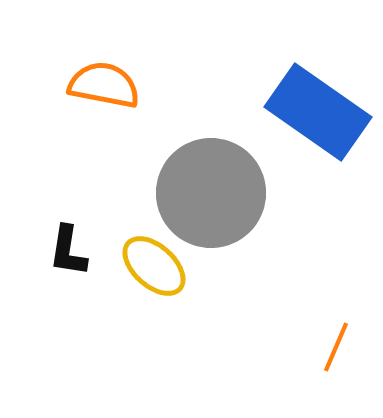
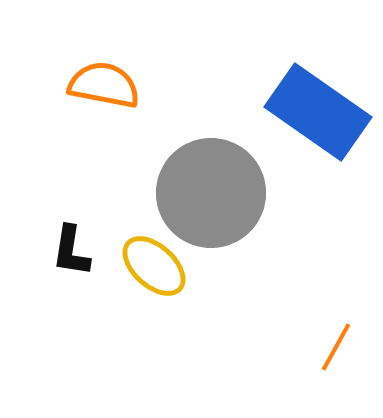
black L-shape: moved 3 px right
orange line: rotated 6 degrees clockwise
